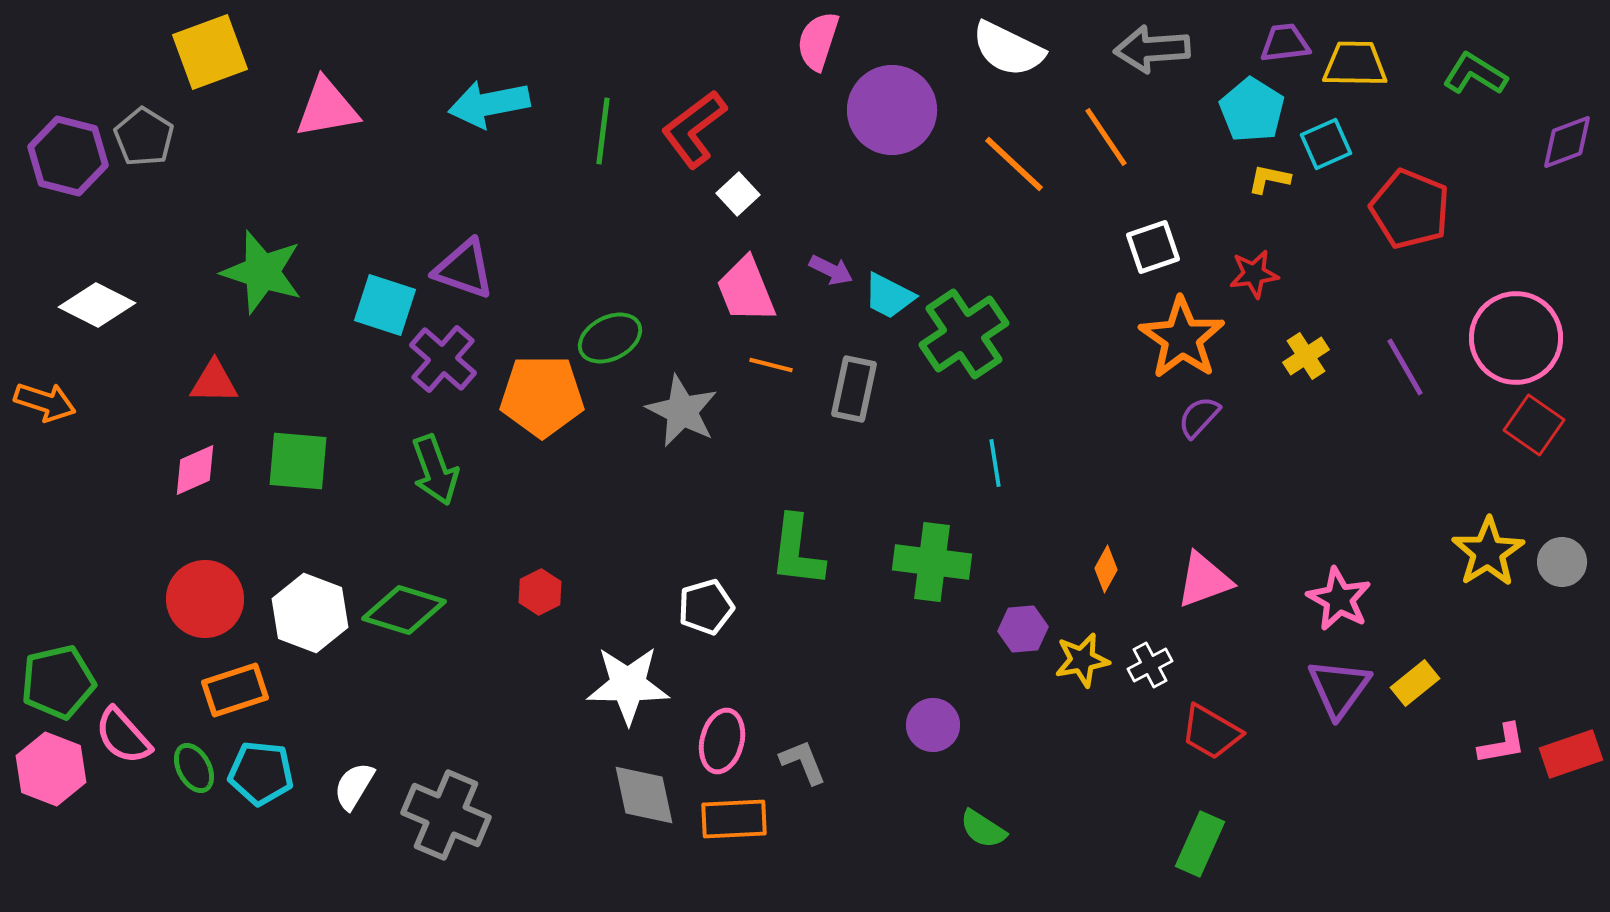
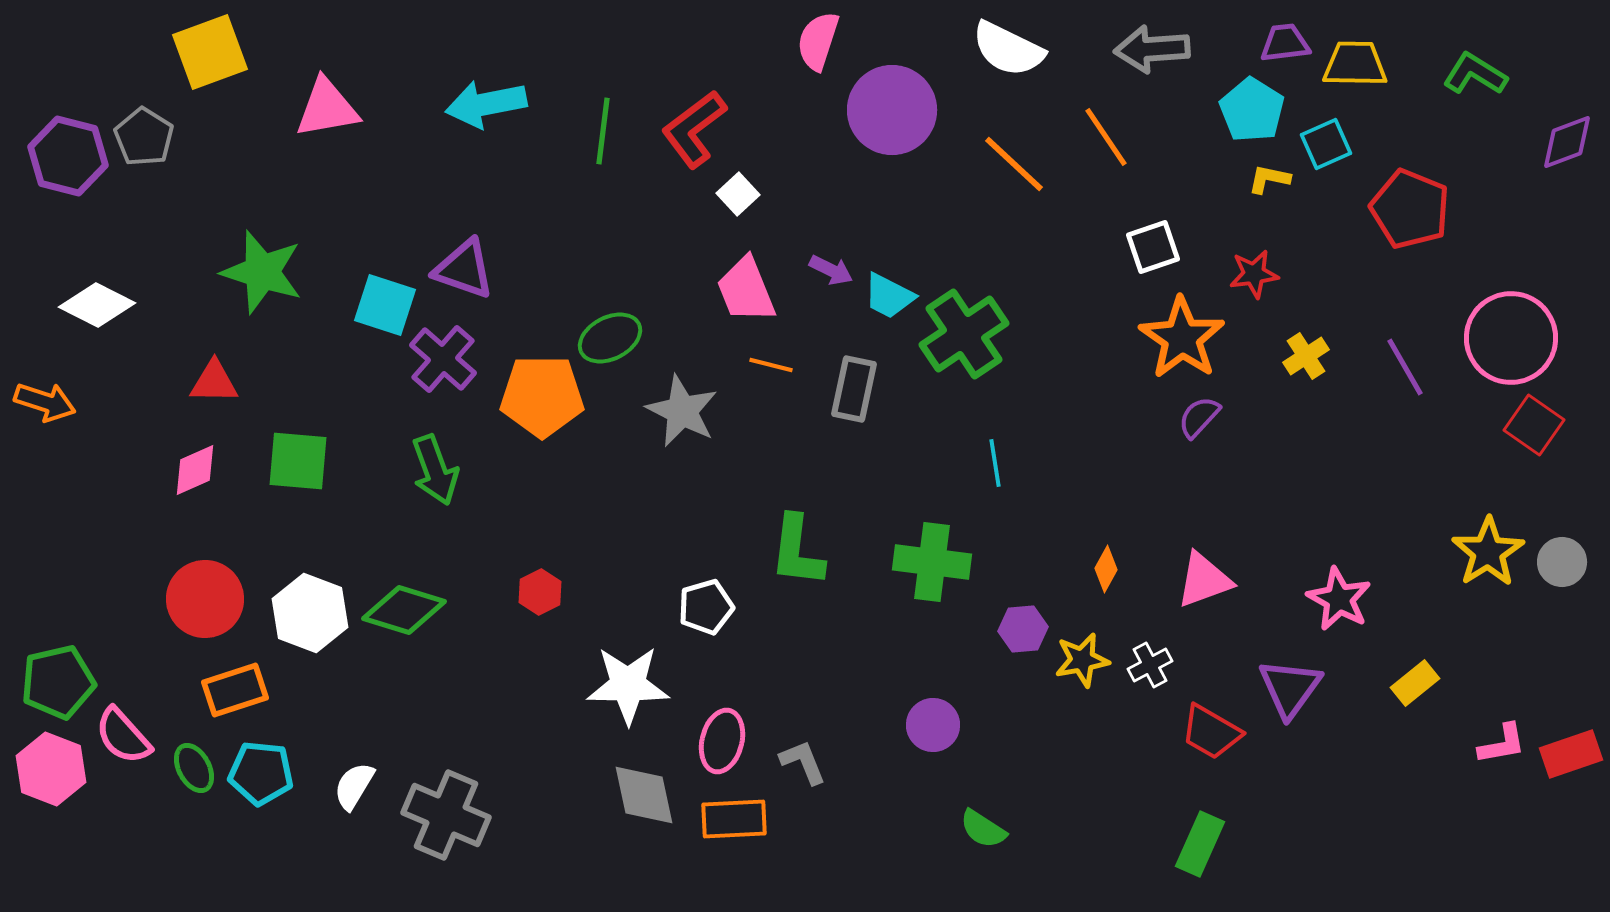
cyan arrow at (489, 104): moved 3 px left
pink circle at (1516, 338): moved 5 px left
purple triangle at (1339, 688): moved 49 px left
